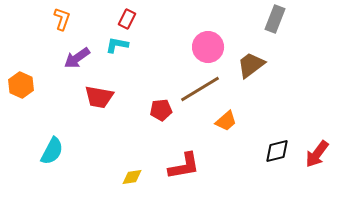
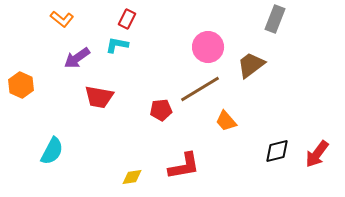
orange L-shape: rotated 110 degrees clockwise
orange trapezoid: rotated 90 degrees clockwise
